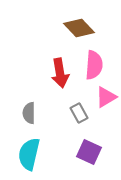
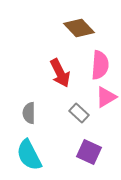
pink semicircle: moved 6 px right
red arrow: rotated 16 degrees counterclockwise
gray rectangle: rotated 18 degrees counterclockwise
cyan semicircle: moved 1 px down; rotated 40 degrees counterclockwise
